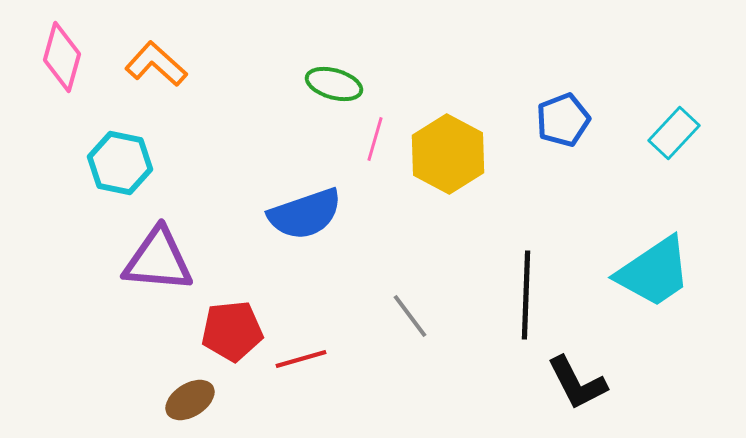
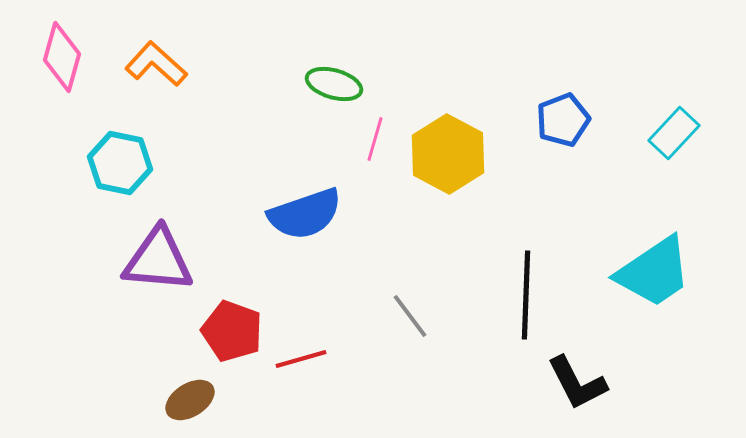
red pentagon: rotated 26 degrees clockwise
